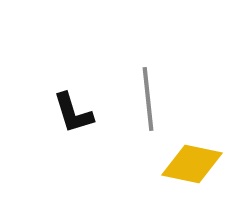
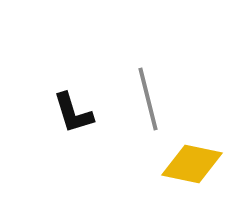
gray line: rotated 8 degrees counterclockwise
